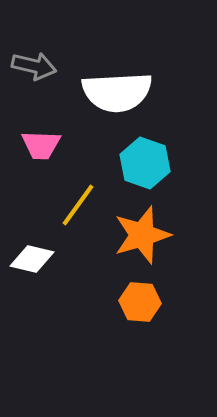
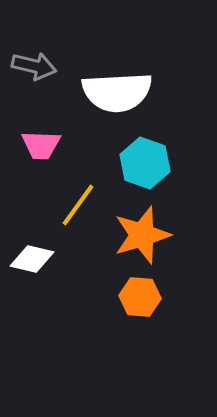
orange hexagon: moved 5 px up
